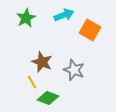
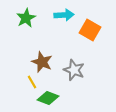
cyan arrow: rotated 18 degrees clockwise
